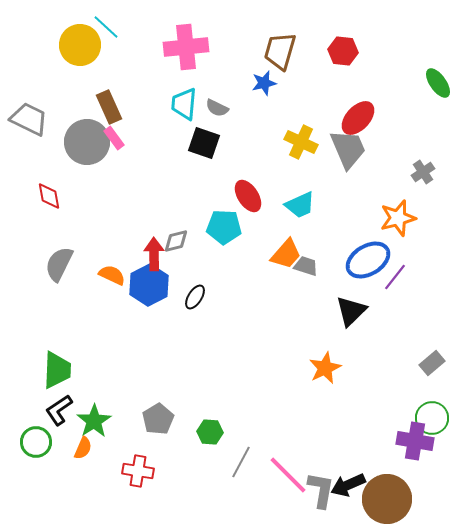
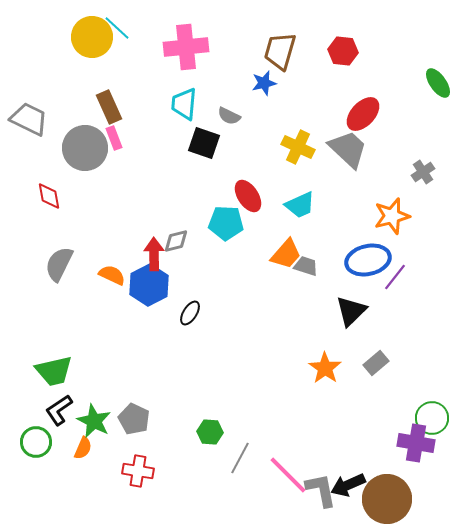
cyan line at (106, 27): moved 11 px right, 1 px down
yellow circle at (80, 45): moved 12 px right, 8 px up
gray semicircle at (217, 108): moved 12 px right, 8 px down
red ellipse at (358, 118): moved 5 px right, 4 px up
pink rectangle at (114, 138): rotated 15 degrees clockwise
gray circle at (87, 142): moved 2 px left, 6 px down
yellow cross at (301, 142): moved 3 px left, 5 px down
gray trapezoid at (348, 149): rotated 24 degrees counterclockwise
orange star at (398, 218): moved 6 px left, 2 px up
cyan pentagon at (224, 227): moved 2 px right, 4 px up
blue ellipse at (368, 260): rotated 18 degrees clockwise
black ellipse at (195, 297): moved 5 px left, 16 px down
gray rectangle at (432, 363): moved 56 px left
orange star at (325, 368): rotated 12 degrees counterclockwise
green trapezoid at (57, 370): moved 3 px left, 1 px down; rotated 75 degrees clockwise
gray pentagon at (158, 419): moved 24 px left; rotated 16 degrees counterclockwise
green star at (94, 421): rotated 12 degrees counterclockwise
purple cross at (415, 441): moved 1 px right, 2 px down
gray line at (241, 462): moved 1 px left, 4 px up
gray L-shape at (321, 490): rotated 21 degrees counterclockwise
